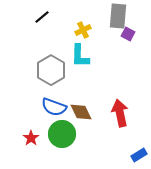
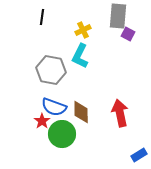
black line: rotated 42 degrees counterclockwise
cyan L-shape: rotated 25 degrees clockwise
gray hexagon: rotated 20 degrees counterclockwise
brown diamond: rotated 25 degrees clockwise
red star: moved 11 px right, 17 px up
